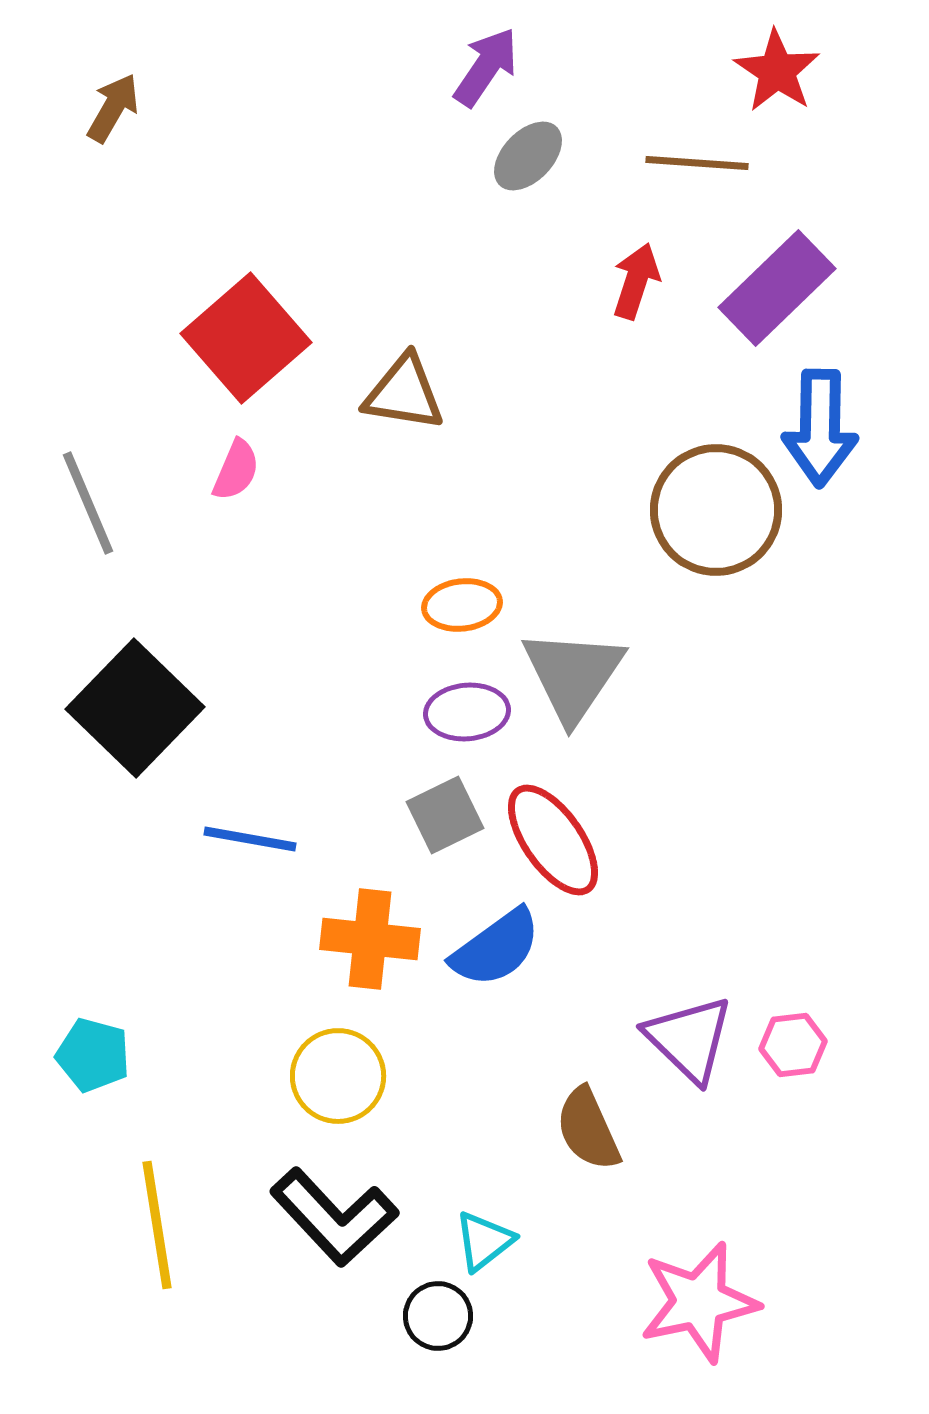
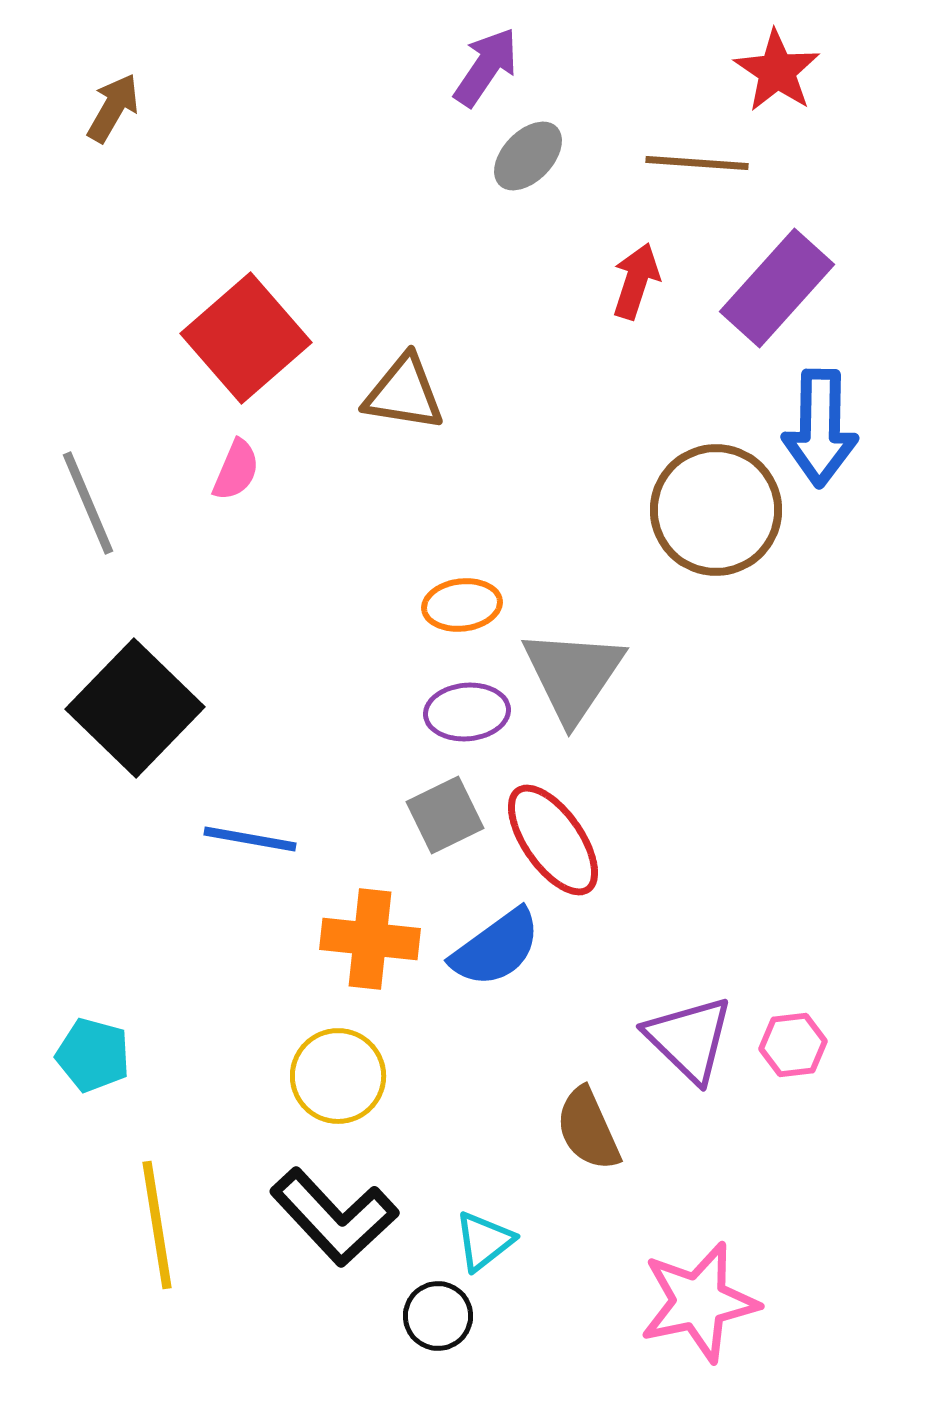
purple rectangle: rotated 4 degrees counterclockwise
